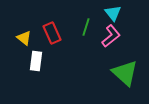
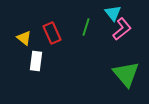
pink L-shape: moved 11 px right, 7 px up
green triangle: moved 1 px right, 1 px down; rotated 8 degrees clockwise
